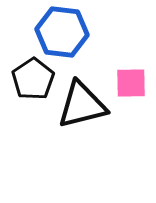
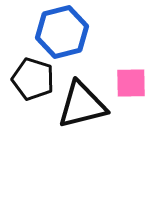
blue hexagon: rotated 21 degrees counterclockwise
black pentagon: rotated 21 degrees counterclockwise
